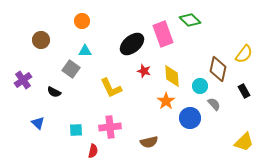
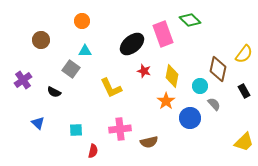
yellow diamond: rotated 15 degrees clockwise
pink cross: moved 10 px right, 2 px down
